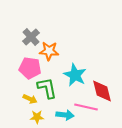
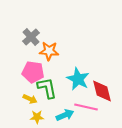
pink pentagon: moved 3 px right, 4 px down
cyan star: moved 3 px right, 4 px down
cyan arrow: rotated 30 degrees counterclockwise
